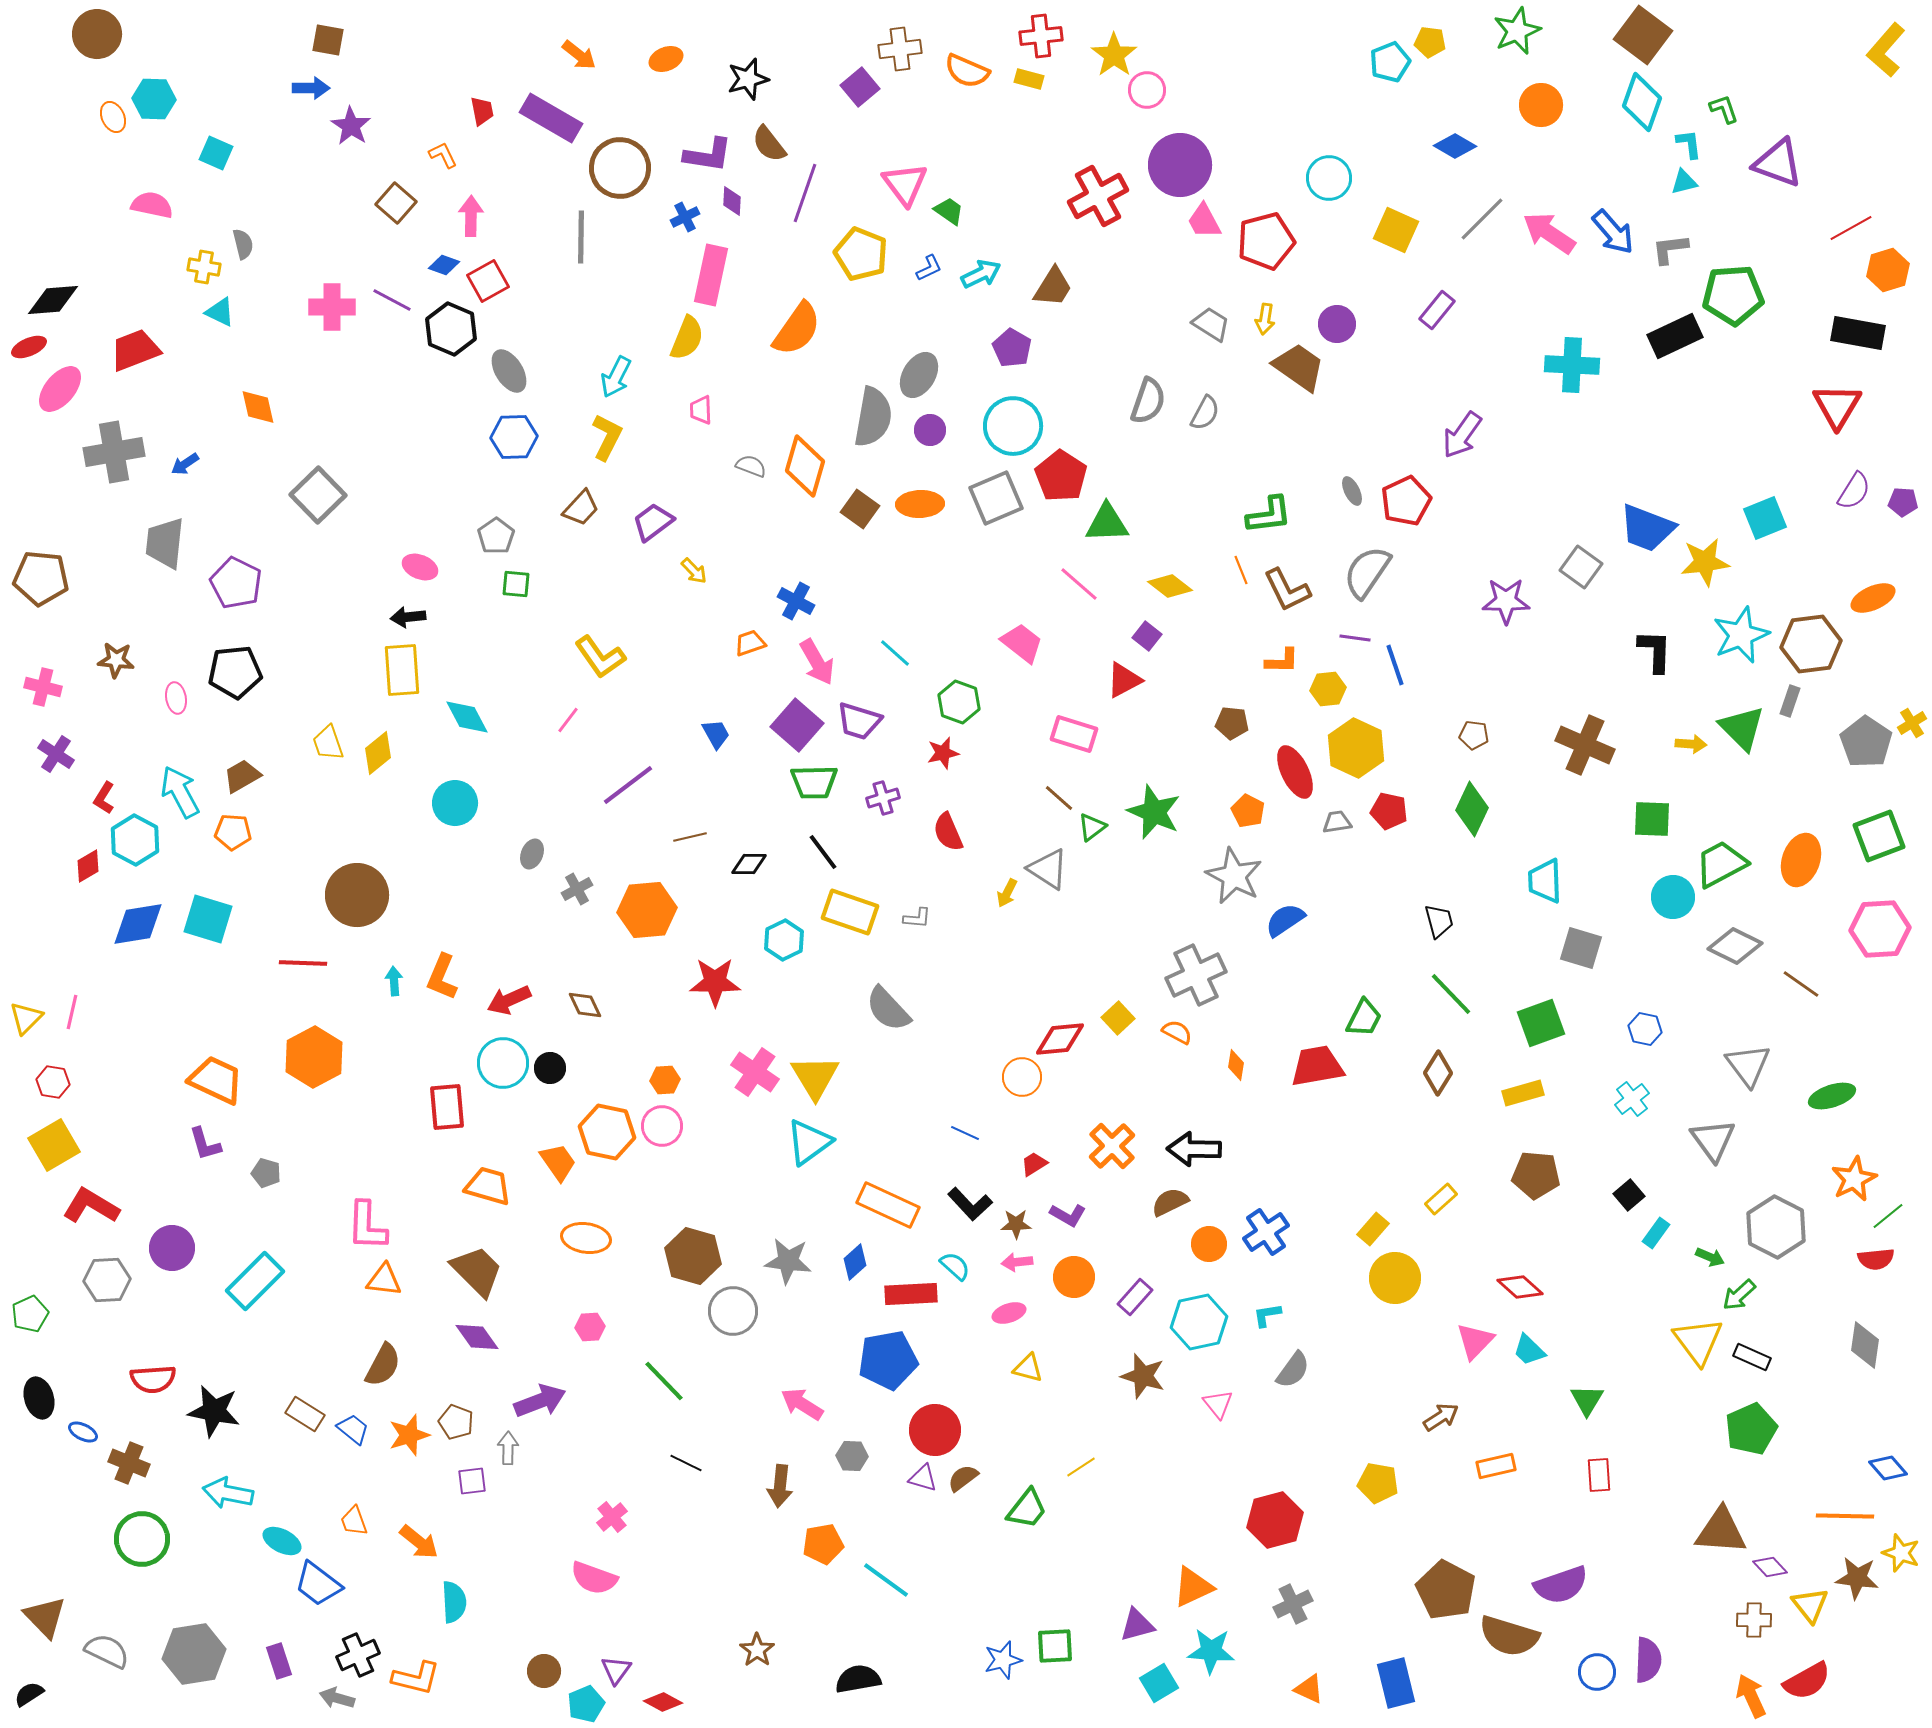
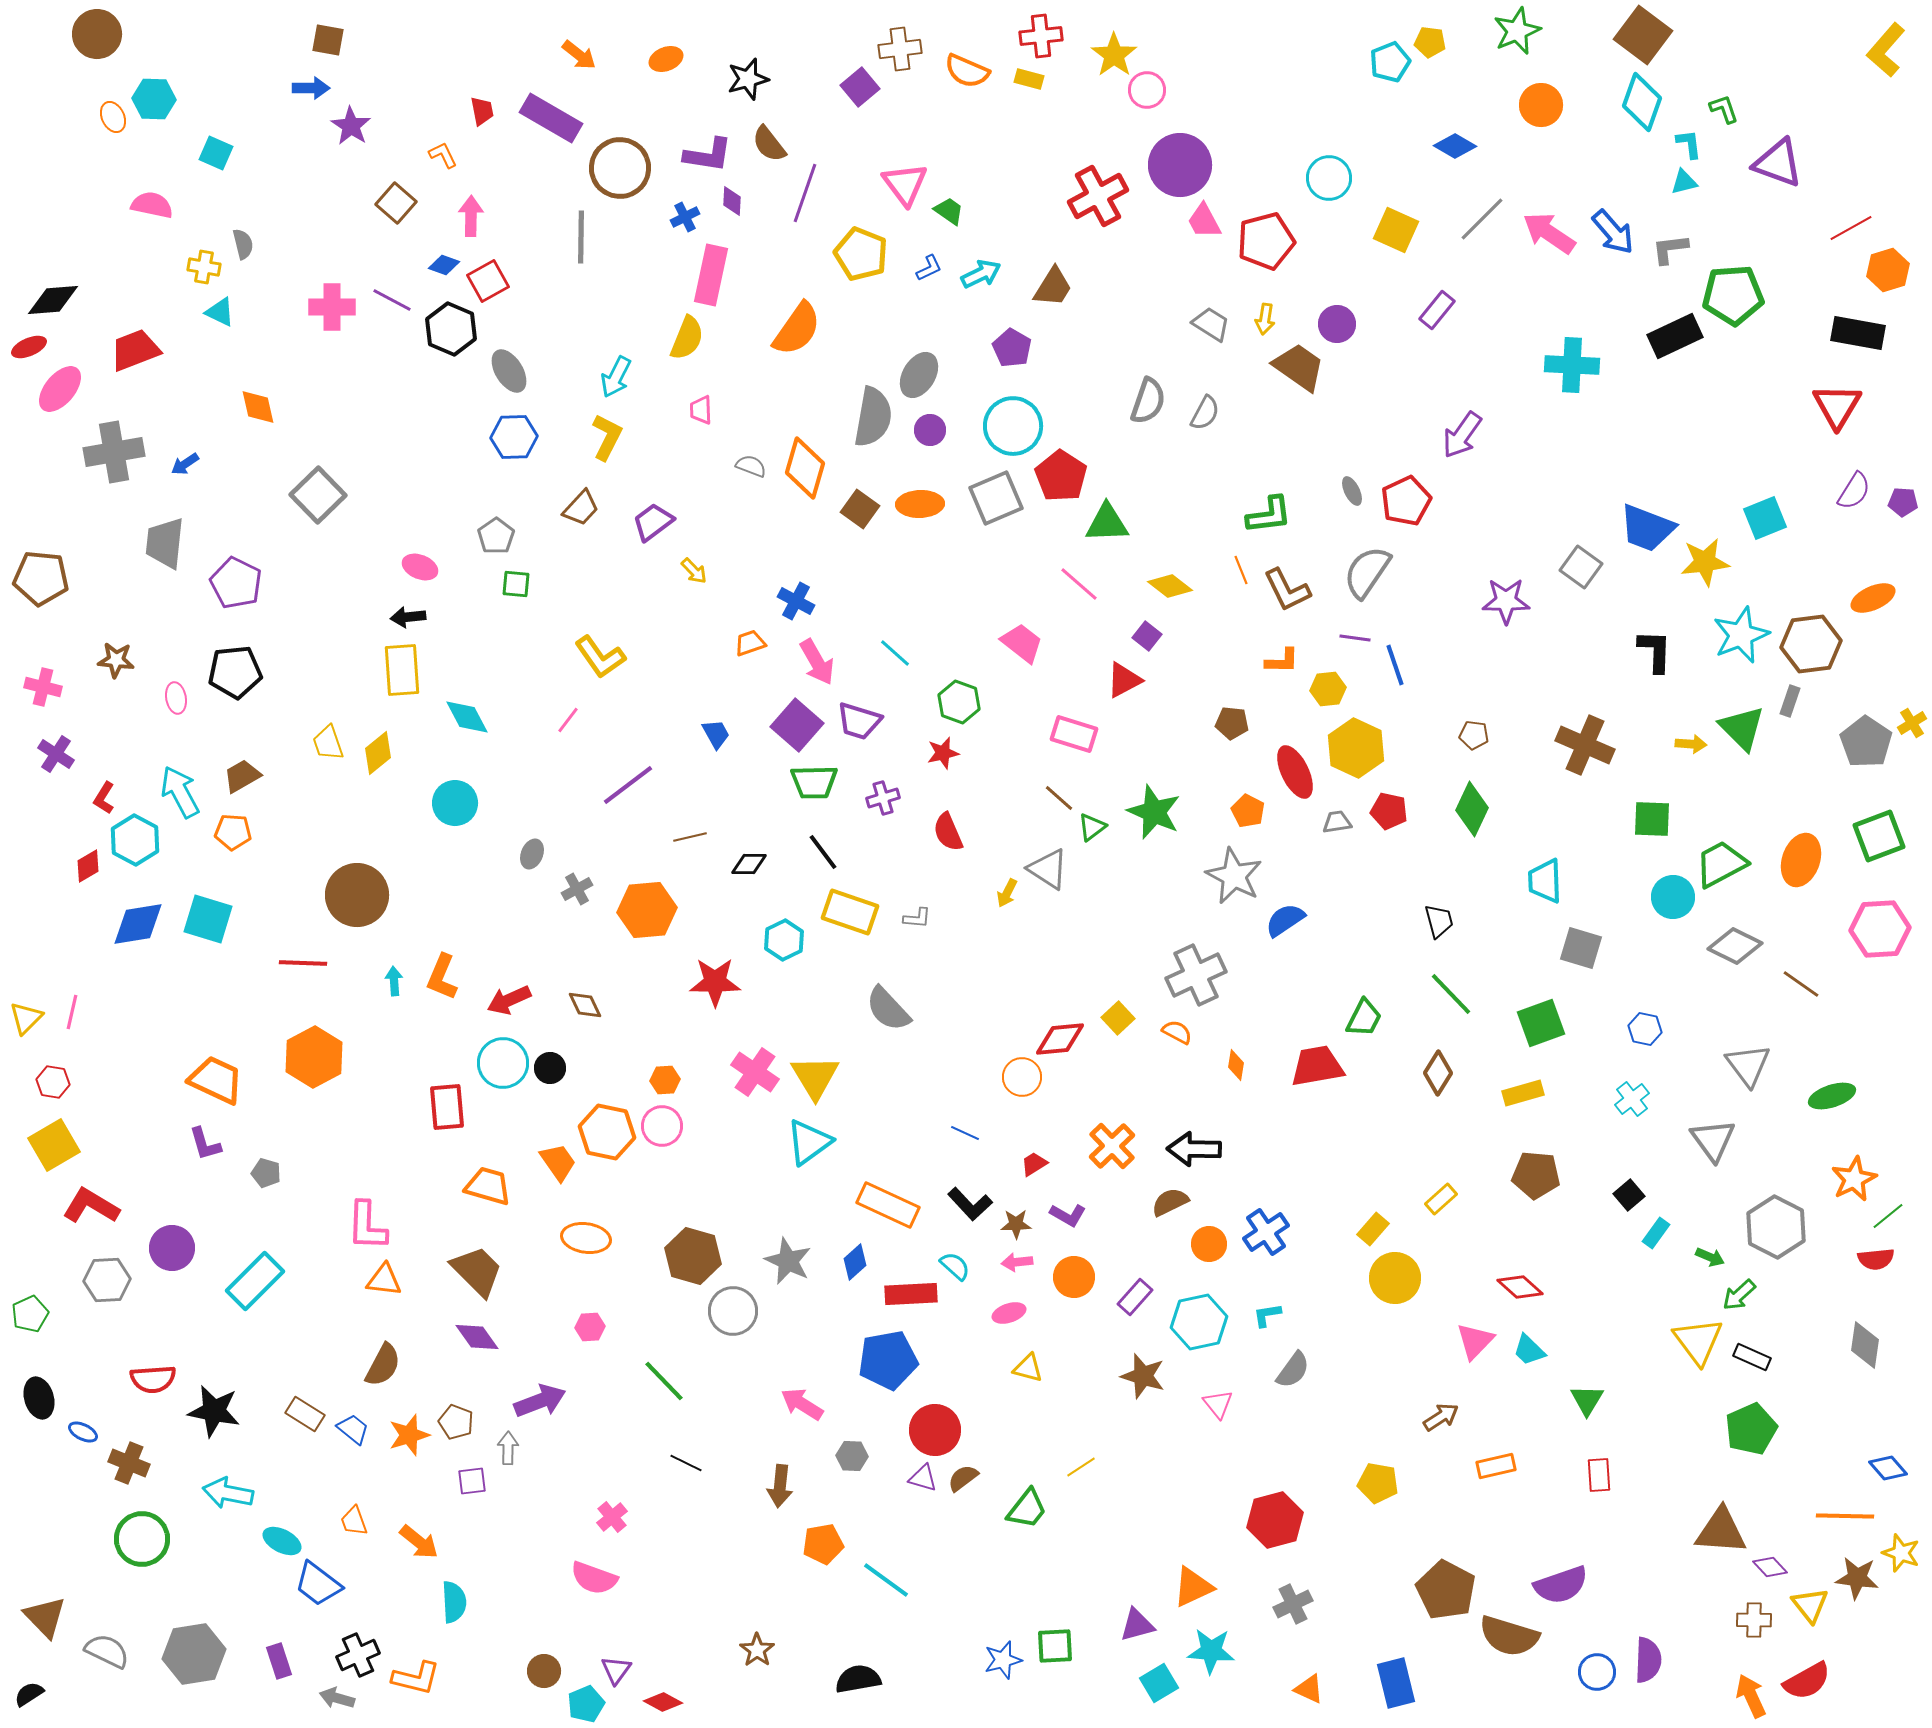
orange diamond at (805, 466): moved 2 px down
gray star at (788, 1261): rotated 18 degrees clockwise
